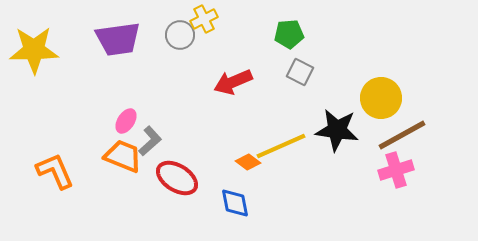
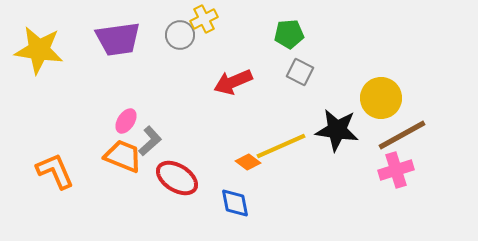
yellow star: moved 5 px right; rotated 9 degrees clockwise
